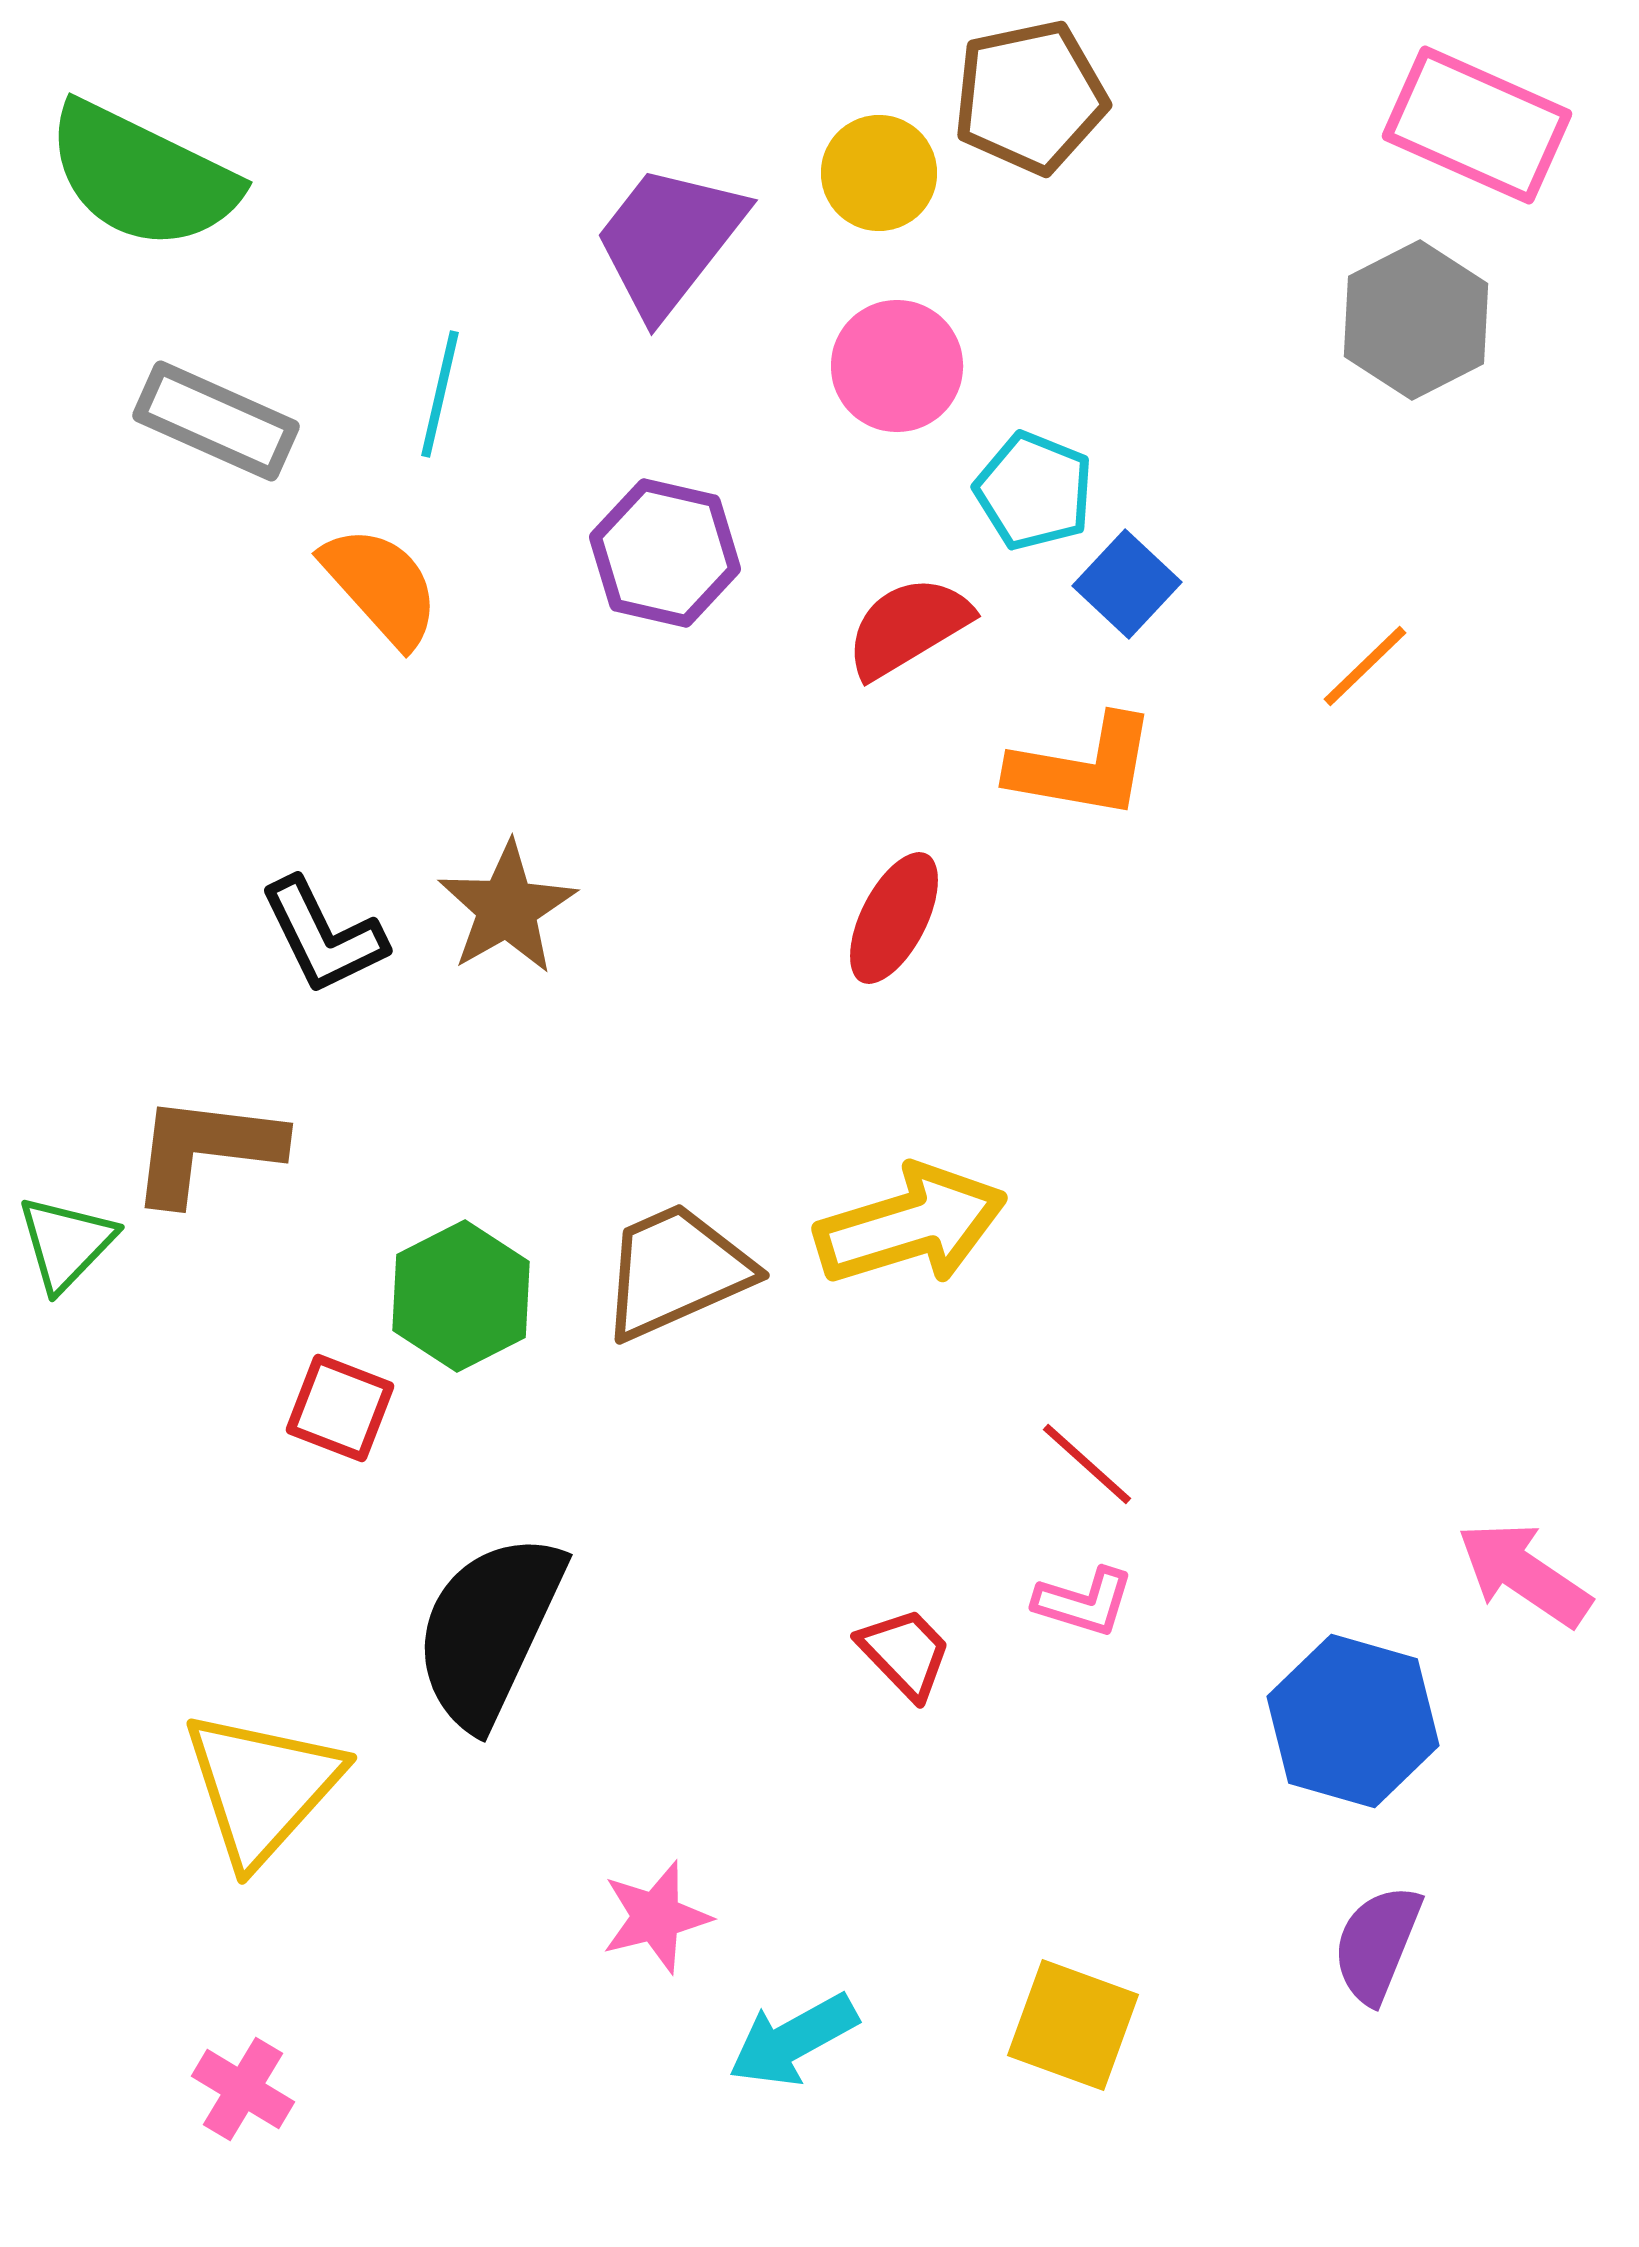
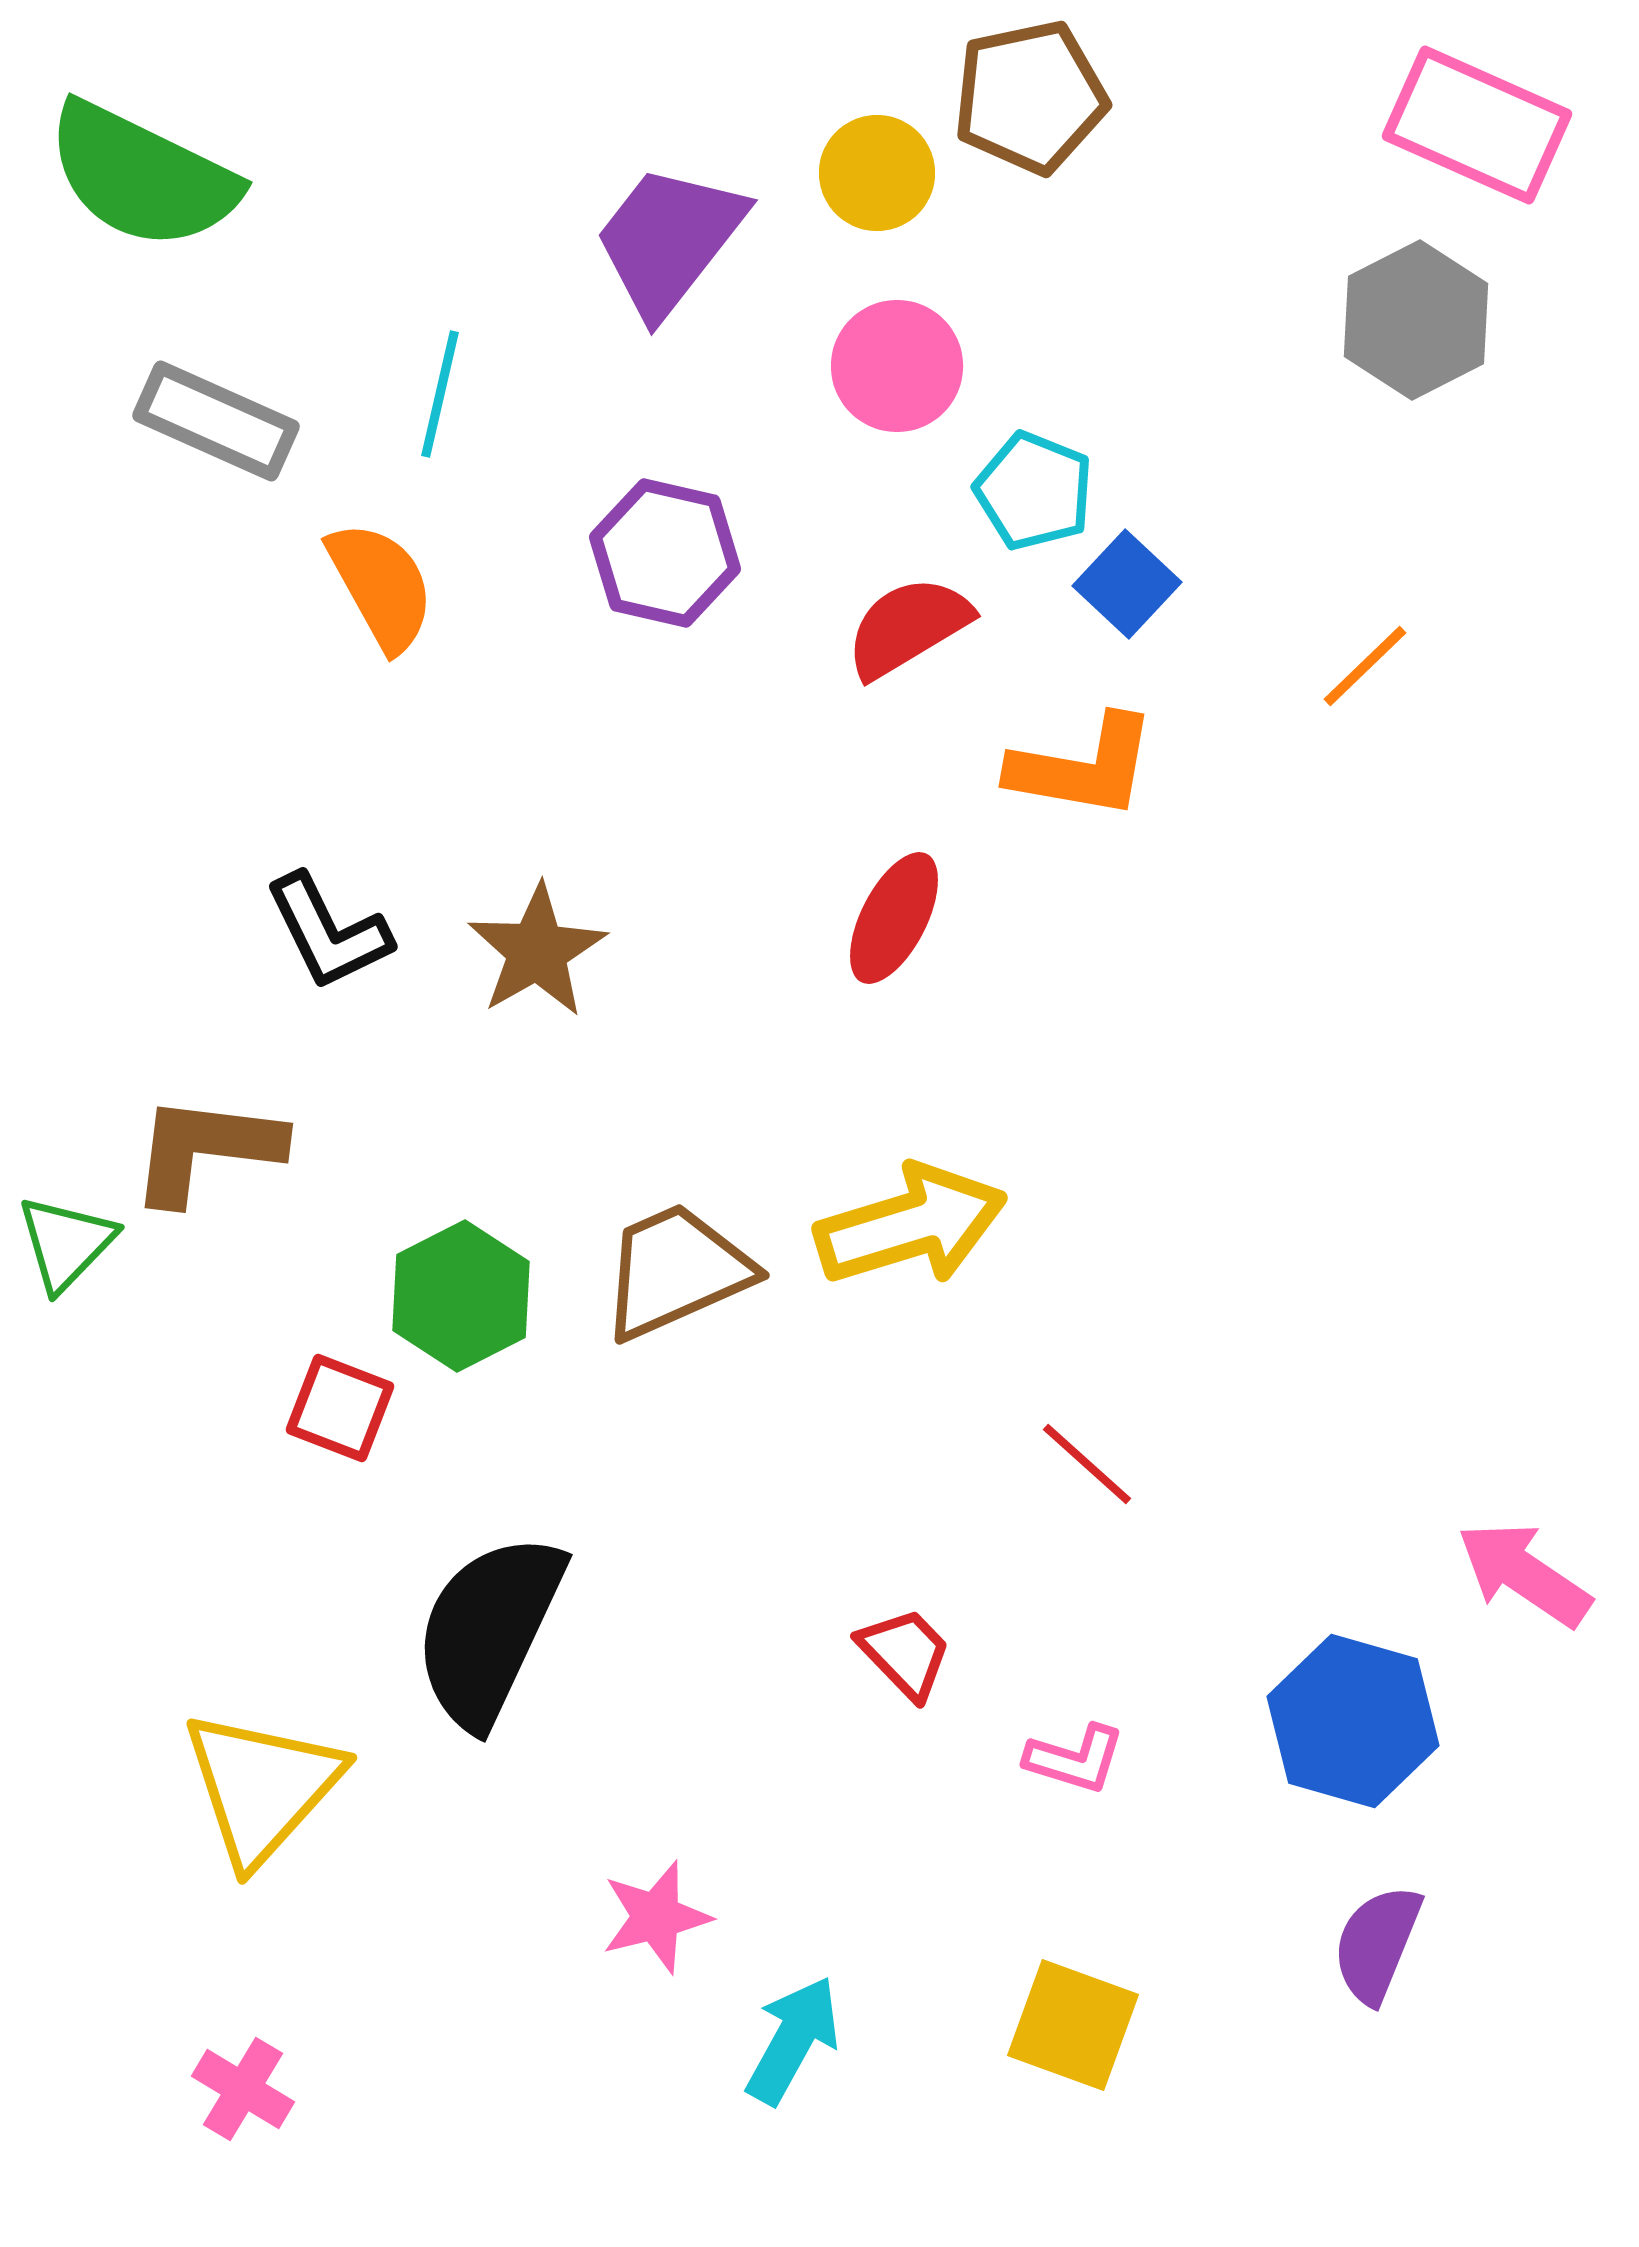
yellow circle: moved 2 px left
orange semicircle: rotated 13 degrees clockwise
brown star: moved 30 px right, 43 px down
black L-shape: moved 5 px right, 4 px up
pink L-shape: moved 9 px left, 157 px down
cyan arrow: rotated 148 degrees clockwise
